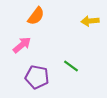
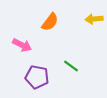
orange semicircle: moved 14 px right, 6 px down
yellow arrow: moved 4 px right, 2 px up
pink arrow: rotated 66 degrees clockwise
